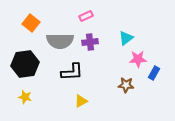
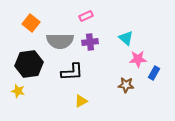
cyan triangle: rotated 42 degrees counterclockwise
black hexagon: moved 4 px right
yellow star: moved 7 px left, 6 px up
